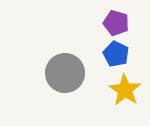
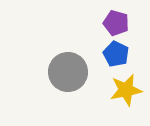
gray circle: moved 3 px right, 1 px up
yellow star: moved 1 px right; rotated 28 degrees clockwise
